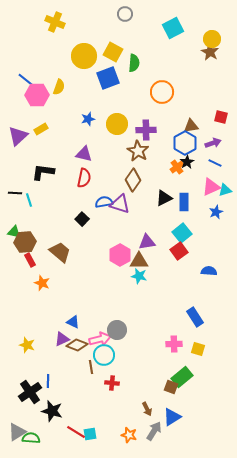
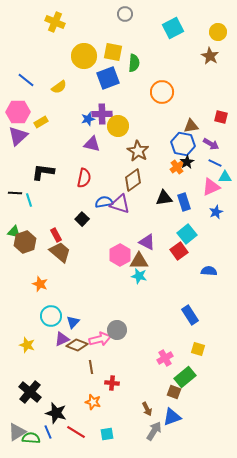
yellow circle at (212, 39): moved 6 px right, 7 px up
yellow square at (113, 52): rotated 18 degrees counterclockwise
brown star at (210, 52): moved 4 px down
yellow semicircle at (59, 87): rotated 35 degrees clockwise
pink hexagon at (37, 95): moved 19 px left, 17 px down
yellow circle at (117, 124): moved 1 px right, 2 px down
yellow rectangle at (41, 129): moved 7 px up
purple cross at (146, 130): moved 44 px left, 16 px up
blue hexagon at (185, 143): moved 2 px left, 1 px down; rotated 20 degrees counterclockwise
purple arrow at (213, 143): moved 2 px left, 1 px down; rotated 49 degrees clockwise
purple triangle at (84, 154): moved 8 px right, 10 px up
brown diamond at (133, 180): rotated 20 degrees clockwise
cyan triangle at (225, 190): moved 13 px up; rotated 16 degrees clockwise
black triangle at (164, 198): rotated 18 degrees clockwise
blue rectangle at (184, 202): rotated 18 degrees counterclockwise
cyan square at (182, 233): moved 5 px right, 1 px down
brown hexagon at (25, 242): rotated 15 degrees counterclockwise
purple triangle at (147, 242): rotated 36 degrees clockwise
red rectangle at (30, 260): moved 26 px right, 25 px up
orange star at (42, 283): moved 2 px left, 1 px down
blue rectangle at (195, 317): moved 5 px left, 2 px up
blue triangle at (73, 322): rotated 48 degrees clockwise
pink cross at (174, 344): moved 9 px left, 14 px down; rotated 28 degrees counterclockwise
cyan circle at (104, 355): moved 53 px left, 39 px up
green rectangle at (182, 377): moved 3 px right
blue line at (48, 381): moved 51 px down; rotated 24 degrees counterclockwise
brown square at (171, 387): moved 3 px right, 5 px down
black cross at (30, 392): rotated 15 degrees counterclockwise
black star at (52, 411): moved 4 px right, 2 px down
blue triangle at (172, 417): rotated 12 degrees clockwise
cyan square at (90, 434): moved 17 px right
orange star at (129, 435): moved 36 px left, 33 px up
